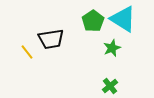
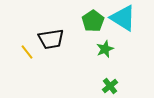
cyan triangle: moved 1 px up
green star: moved 7 px left, 1 px down
